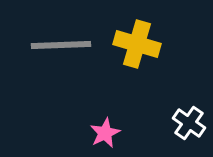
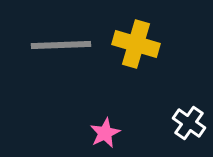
yellow cross: moved 1 px left
